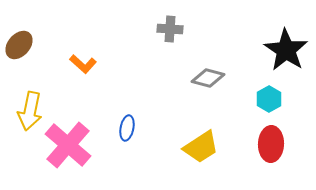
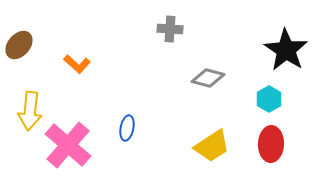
orange L-shape: moved 6 px left
yellow arrow: rotated 6 degrees counterclockwise
yellow trapezoid: moved 11 px right, 1 px up
